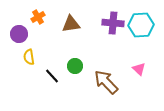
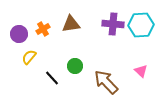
orange cross: moved 5 px right, 12 px down
purple cross: moved 1 px down
yellow semicircle: rotated 49 degrees clockwise
pink triangle: moved 2 px right, 2 px down
black line: moved 2 px down
